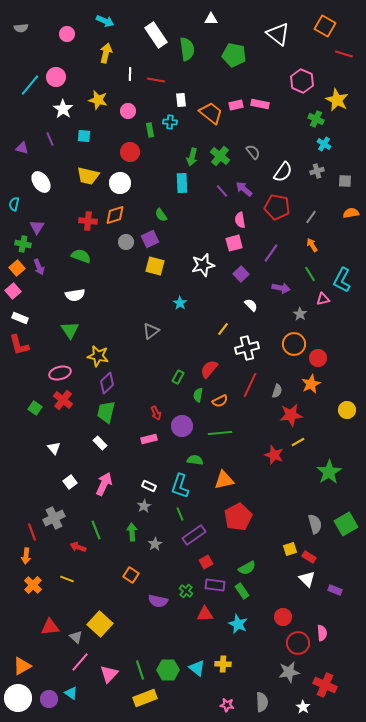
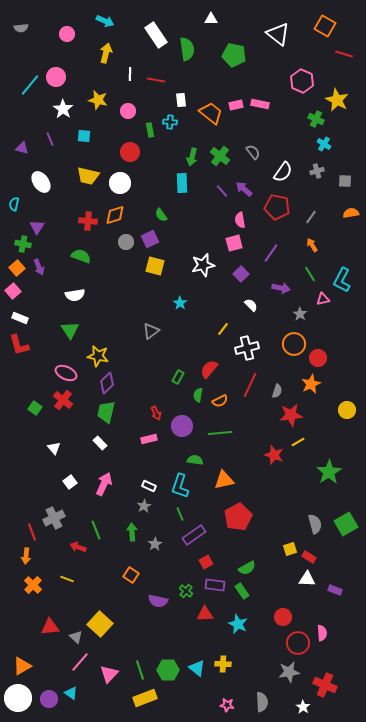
pink ellipse at (60, 373): moved 6 px right; rotated 40 degrees clockwise
white triangle at (307, 579): rotated 42 degrees counterclockwise
